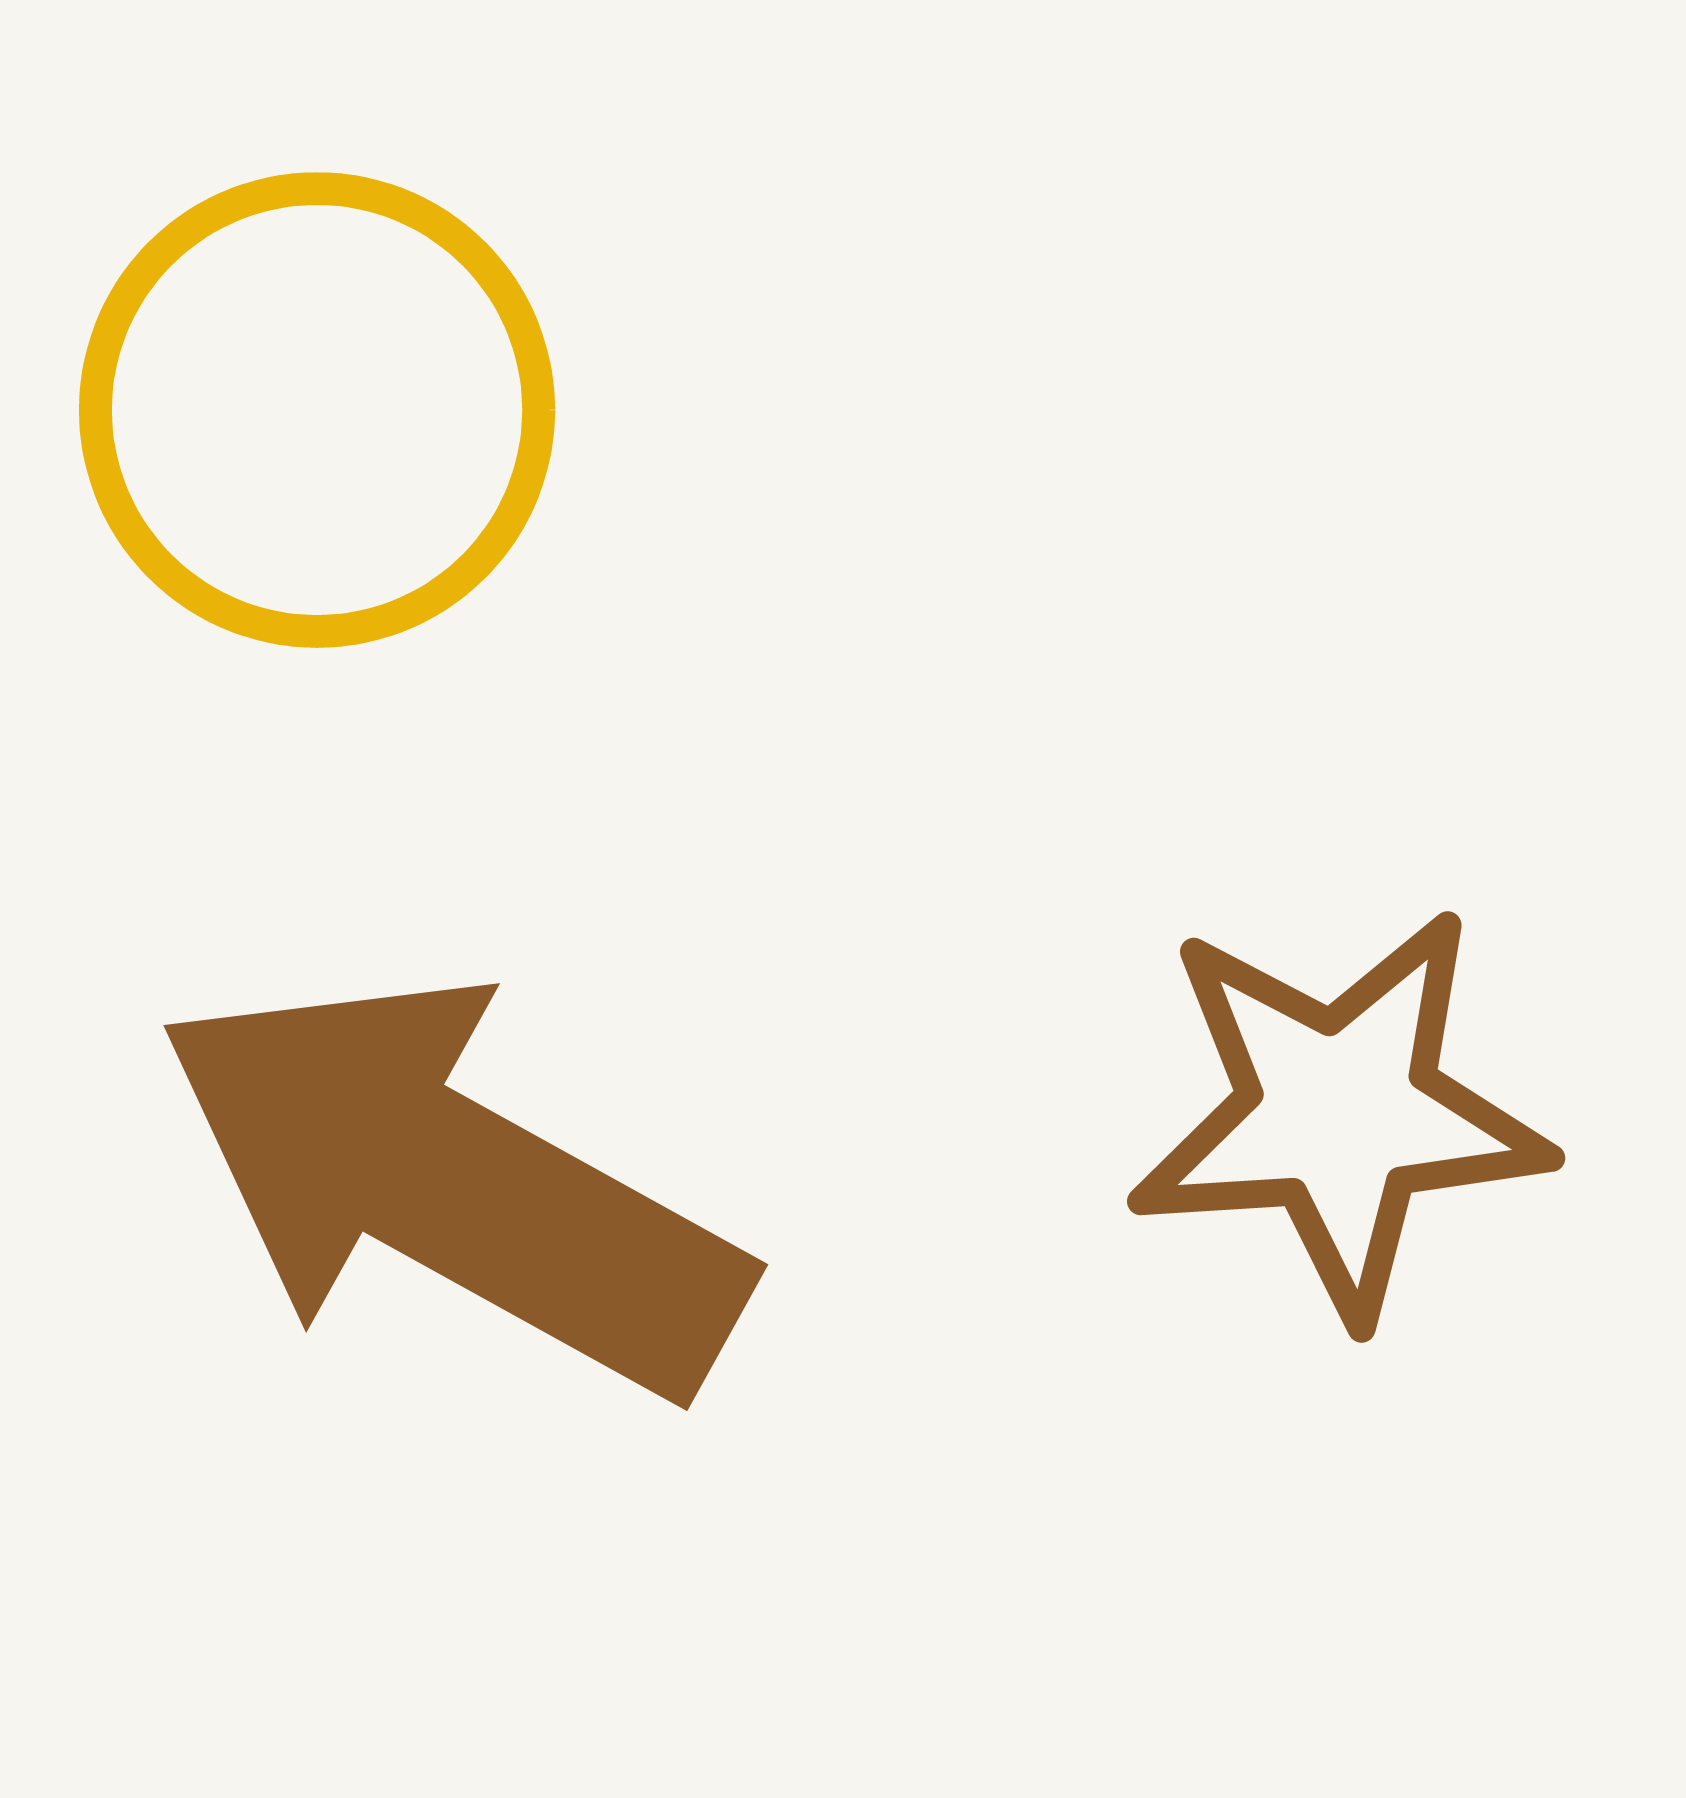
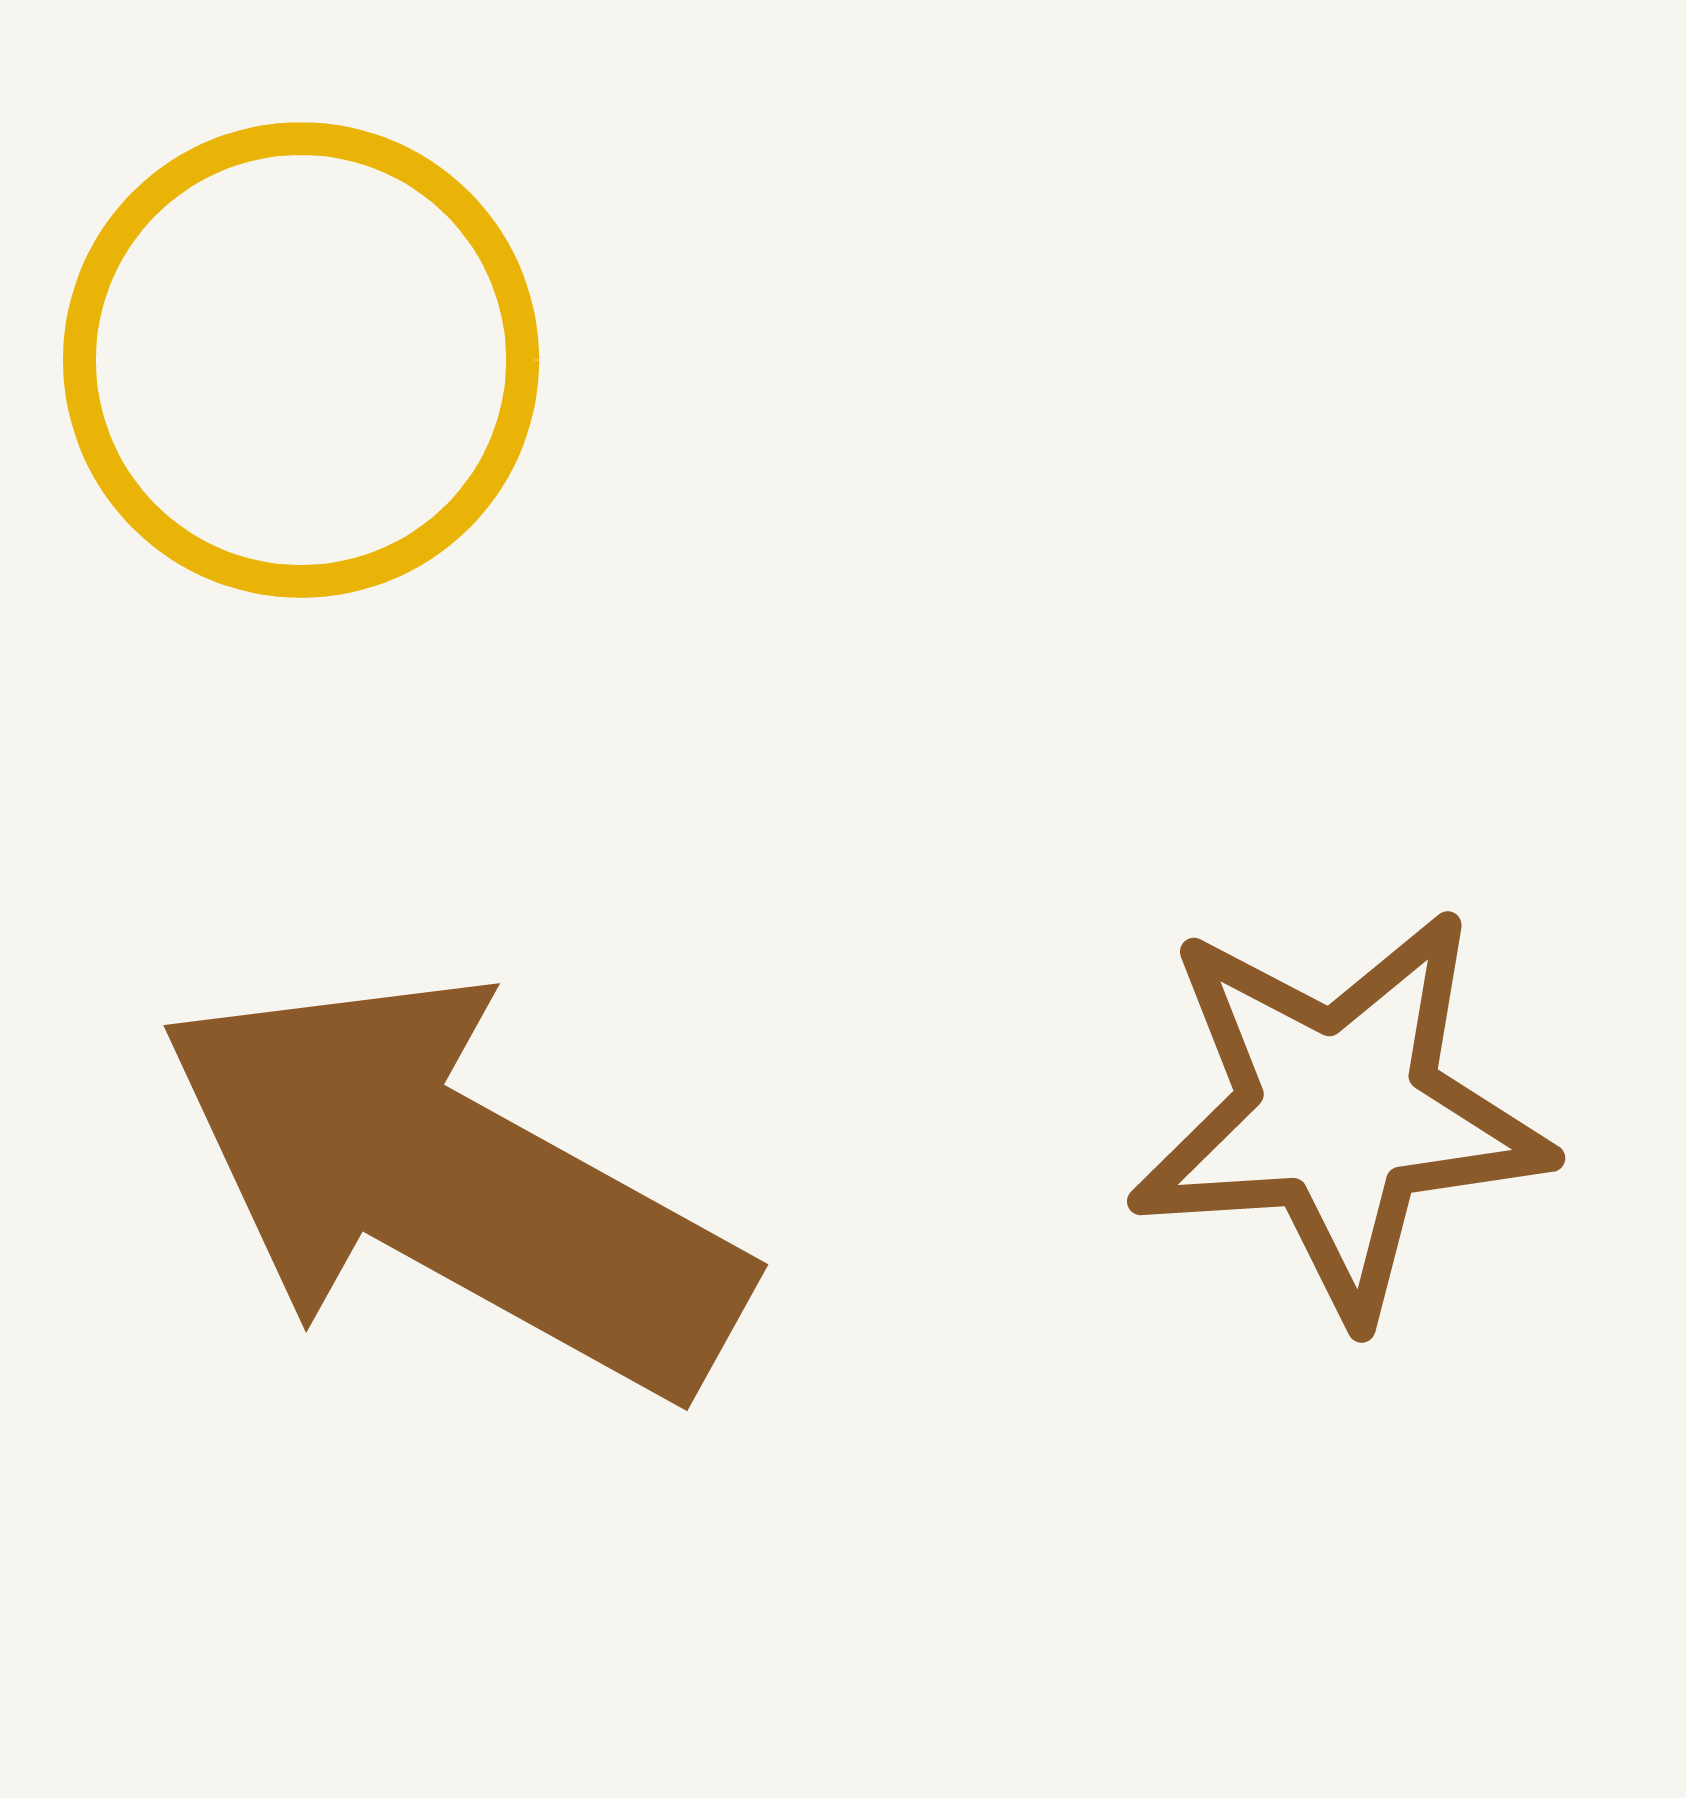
yellow circle: moved 16 px left, 50 px up
